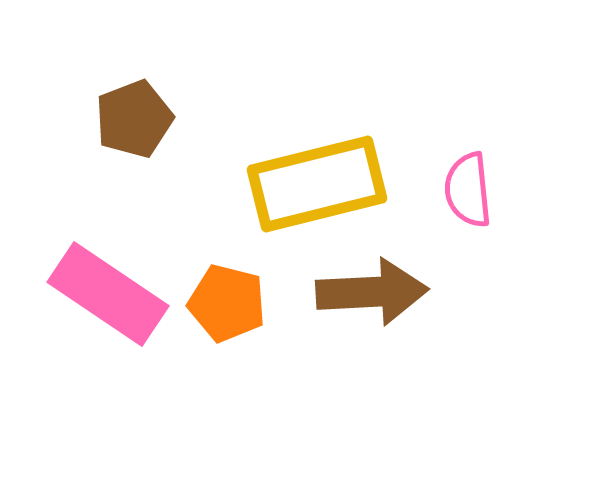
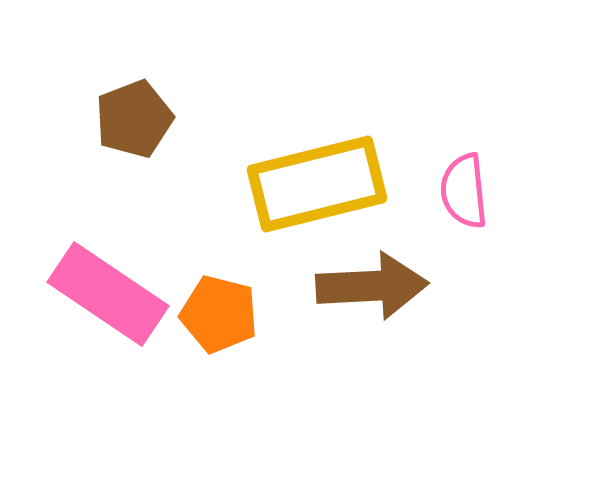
pink semicircle: moved 4 px left, 1 px down
brown arrow: moved 6 px up
orange pentagon: moved 8 px left, 11 px down
